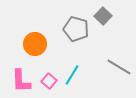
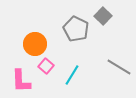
gray pentagon: rotated 10 degrees clockwise
pink square: moved 3 px left, 15 px up
